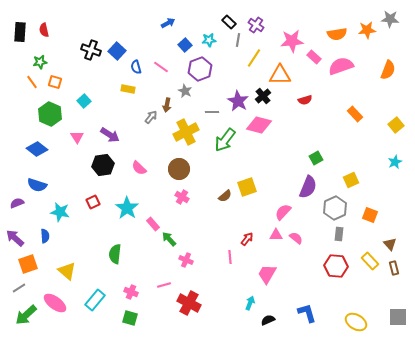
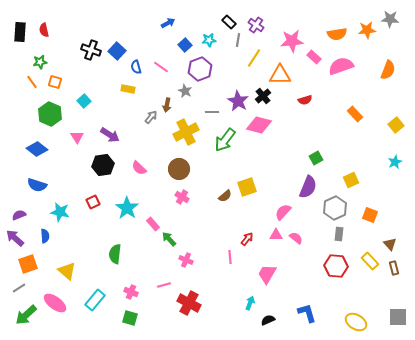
purple semicircle at (17, 203): moved 2 px right, 12 px down
